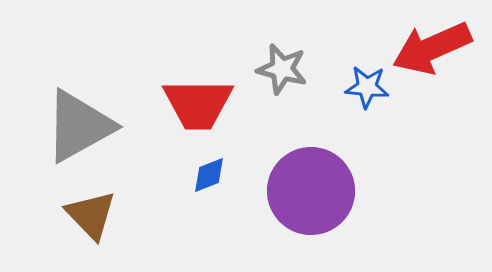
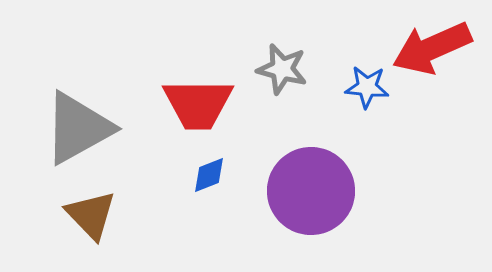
gray triangle: moved 1 px left, 2 px down
